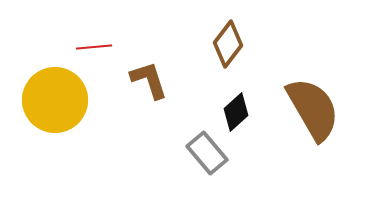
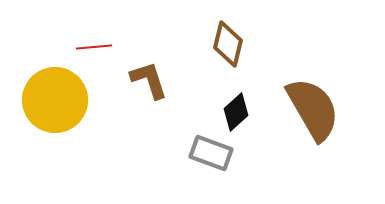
brown diamond: rotated 24 degrees counterclockwise
gray rectangle: moved 4 px right; rotated 30 degrees counterclockwise
